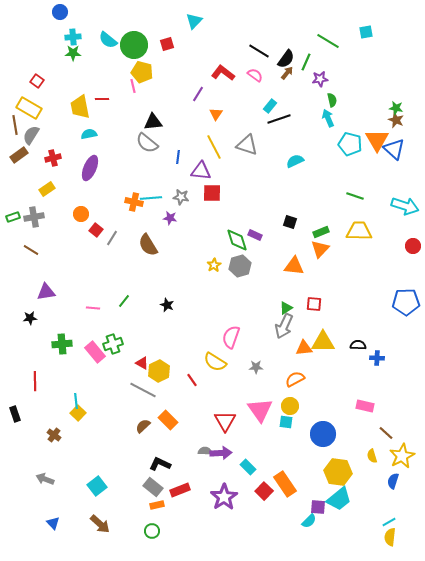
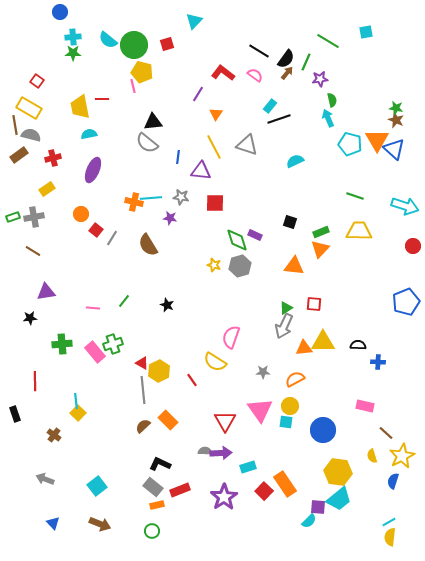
gray semicircle at (31, 135): rotated 72 degrees clockwise
purple ellipse at (90, 168): moved 3 px right, 2 px down
red square at (212, 193): moved 3 px right, 10 px down
brown line at (31, 250): moved 2 px right, 1 px down
yellow star at (214, 265): rotated 24 degrees counterclockwise
blue pentagon at (406, 302): rotated 20 degrees counterclockwise
blue cross at (377, 358): moved 1 px right, 4 px down
gray star at (256, 367): moved 7 px right, 5 px down
gray line at (143, 390): rotated 56 degrees clockwise
blue circle at (323, 434): moved 4 px up
cyan rectangle at (248, 467): rotated 63 degrees counterclockwise
brown arrow at (100, 524): rotated 20 degrees counterclockwise
